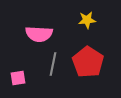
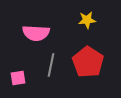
pink semicircle: moved 3 px left, 1 px up
gray line: moved 2 px left, 1 px down
